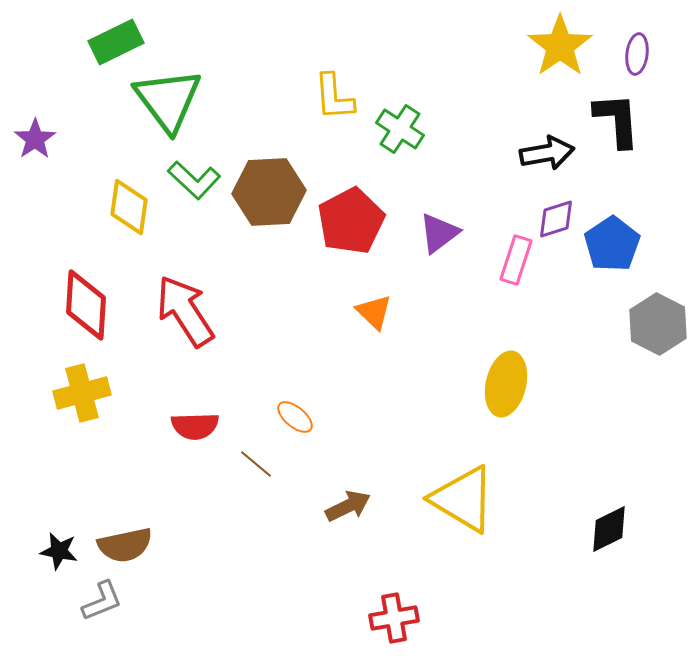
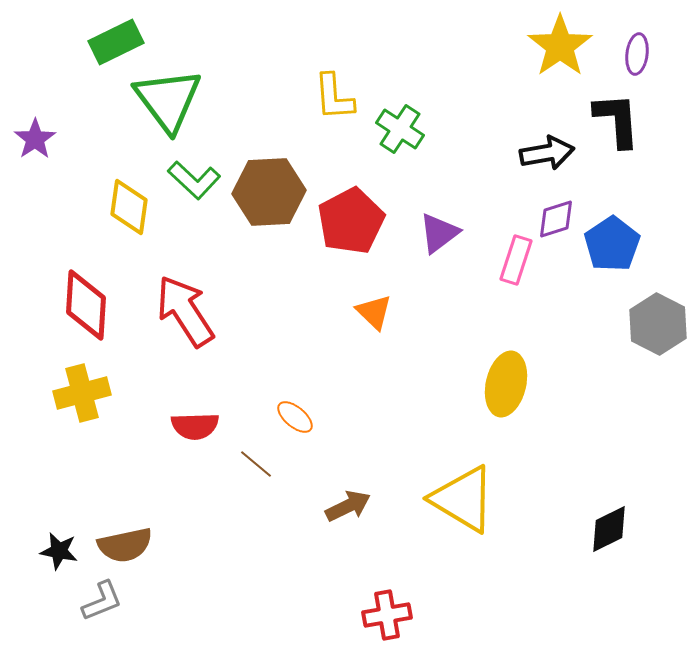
red cross: moved 7 px left, 3 px up
